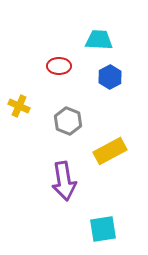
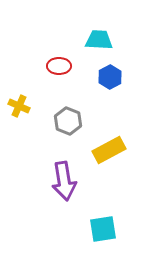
yellow rectangle: moved 1 px left, 1 px up
